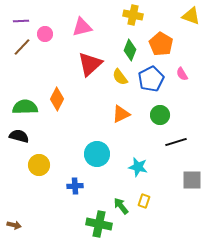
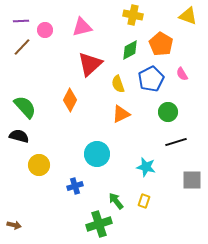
yellow triangle: moved 3 px left
pink circle: moved 4 px up
green diamond: rotated 40 degrees clockwise
yellow semicircle: moved 2 px left, 7 px down; rotated 18 degrees clockwise
orange diamond: moved 13 px right, 1 px down
green semicircle: rotated 50 degrees clockwise
green circle: moved 8 px right, 3 px up
cyan star: moved 8 px right
blue cross: rotated 14 degrees counterclockwise
green arrow: moved 5 px left, 5 px up
green cross: rotated 30 degrees counterclockwise
